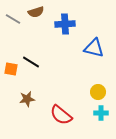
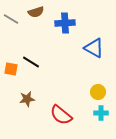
gray line: moved 2 px left
blue cross: moved 1 px up
blue triangle: rotated 15 degrees clockwise
